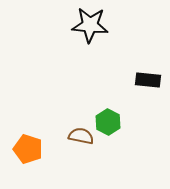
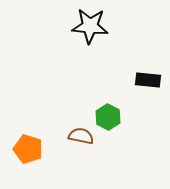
black star: moved 1 px down
green hexagon: moved 5 px up
